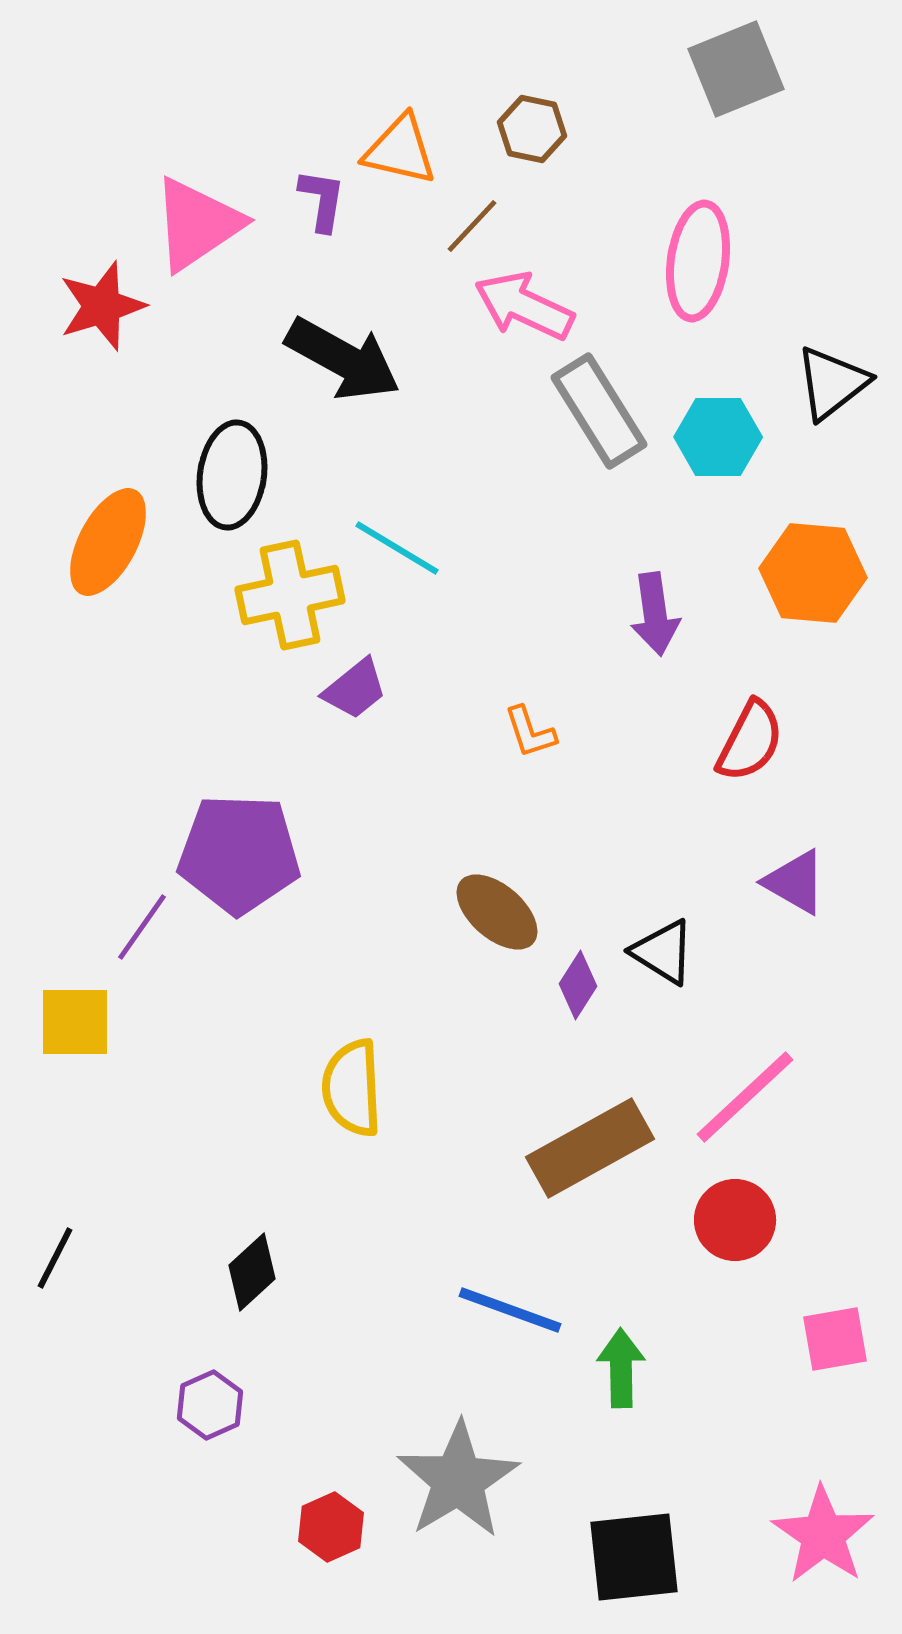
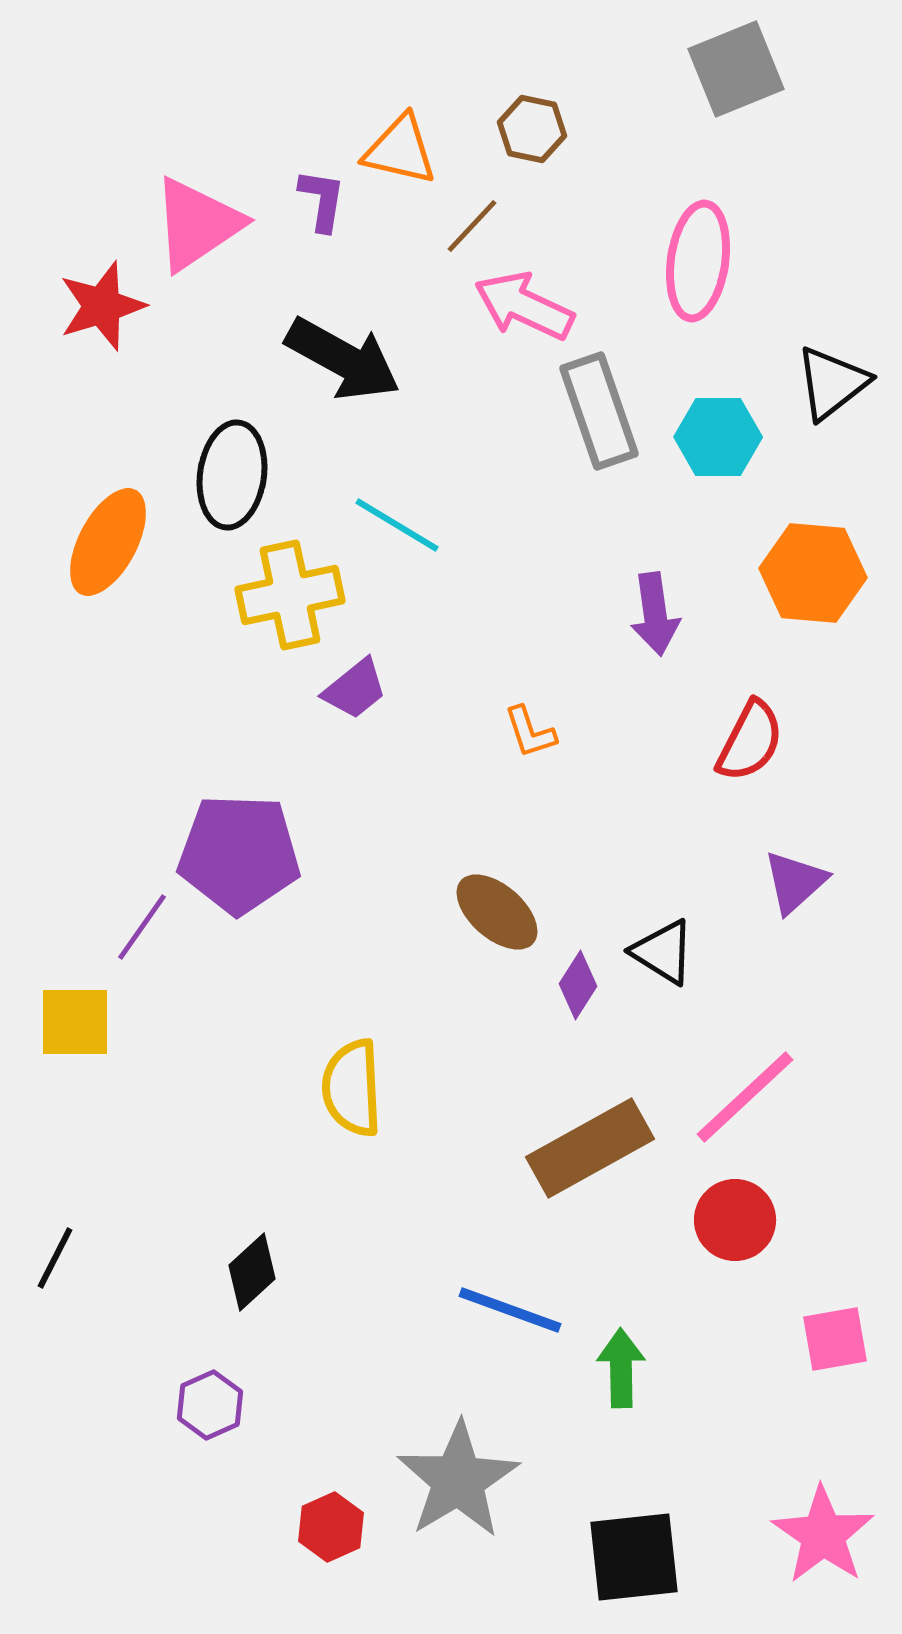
gray rectangle at (599, 411): rotated 13 degrees clockwise
cyan line at (397, 548): moved 23 px up
purple triangle at (795, 882): rotated 48 degrees clockwise
